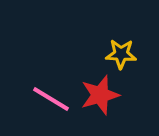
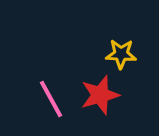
pink line: rotated 30 degrees clockwise
